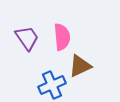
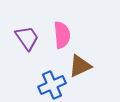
pink semicircle: moved 2 px up
